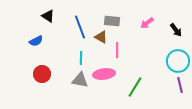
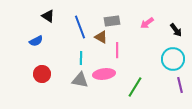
gray rectangle: rotated 14 degrees counterclockwise
cyan circle: moved 5 px left, 2 px up
